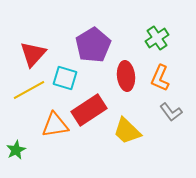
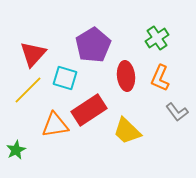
yellow line: moved 1 px left; rotated 16 degrees counterclockwise
gray L-shape: moved 6 px right
